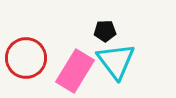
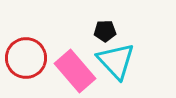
cyan triangle: rotated 6 degrees counterclockwise
pink rectangle: rotated 72 degrees counterclockwise
